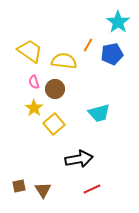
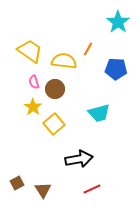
orange line: moved 4 px down
blue pentagon: moved 4 px right, 15 px down; rotated 15 degrees clockwise
yellow star: moved 1 px left, 1 px up
brown square: moved 2 px left, 3 px up; rotated 16 degrees counterclockwise
